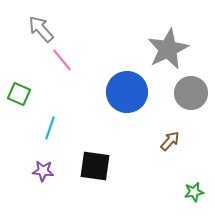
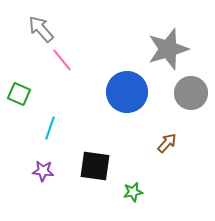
gray star: rotated 9 degrees clockwise
brown arrow: moved 3 px left, 2 px down
green star: moved 61 px left
